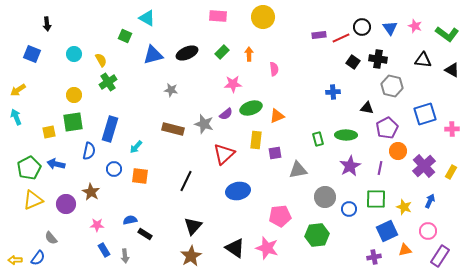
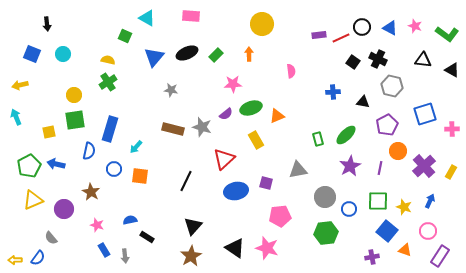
pink rectangle at (218, 16): moved 27 px left
yellow circle at (263, 17): moved 1 px left, 7 px down
blue triangle at (390, 28): rotated 28 degrees counterclockwise
green rectangle at (222, 52): moved 6 px left, 3 px down
cyan circle at (74, 54): moved 11 px left
blue triangle at (153, 55): moved 1 px right, 2 px down; rotated 35 degrees counterclockwise
black cross at (378, 59): rotated 18 degrees clockwise
yellow semicircle at (101, 60): moved 7 px right; rotated 48 degrees counterclockwise
pink semicircle at (274, 69): moved 17 px right, 2 px down
yellow arrow at (18, 90): moved 2 px right, 5 px up; rotated 21 degrees clockwise
black triangle at (367, 108): moved 4 px left, 6 px up
green square at (73, 122): moved 2 px right, 2 px up
gray star at (204, 124): moved 2 px left, 3 px down
purple pentagon at (387, 128): moved 3 px up
green ellipse at (346, 135): rotated 45 degrees counterclockwise
yellow rectangle at (256, 140): rotated 36 degrees counterclockwise
purple square at (275, 153): moved 9 px left, 30 px down; rotated 24 degrees clockwise
red triangle at (224, 154): moved 5 px down
green pentagon at (29, 168): moved 2 px up
blue ellipse at (238, 191): moved 2 px left
green square at (376, 199): moved 2 px right, 2 px down
purple circle at (66, 204): moved 2 px left, 5 px down
pink star at (97, 225): rotated 16 degrees clockwise
blue square at (387, 231): rotated 25 degrees counterclockwise
black rectangle at (145, 234): moved 2 px right, 3 px down
green hexagon at (317, 235): moved 9 px right, 2 px up
orange triangle at (405, 250): rotated 32 degrees clockwise
purple cross at (374, 257): moved 2 px left
